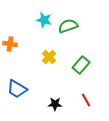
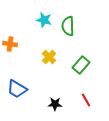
green semicircle: rotated 72 degrees counterclockwise
